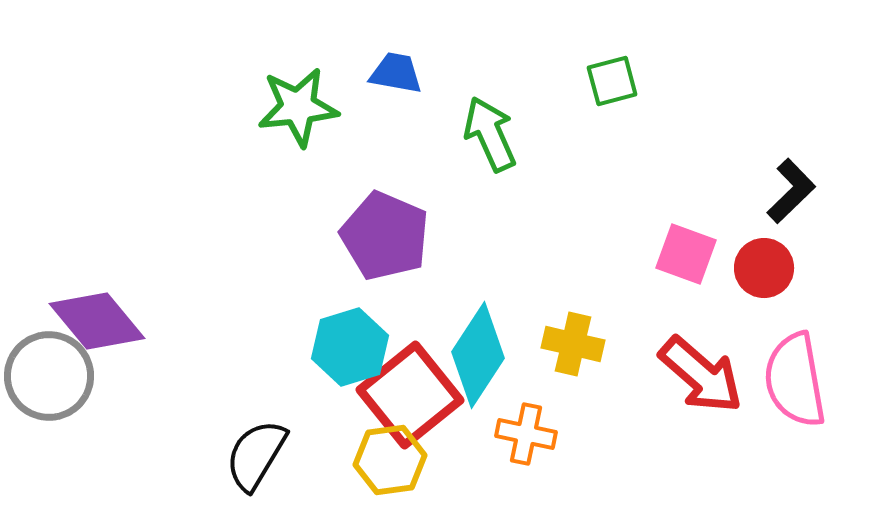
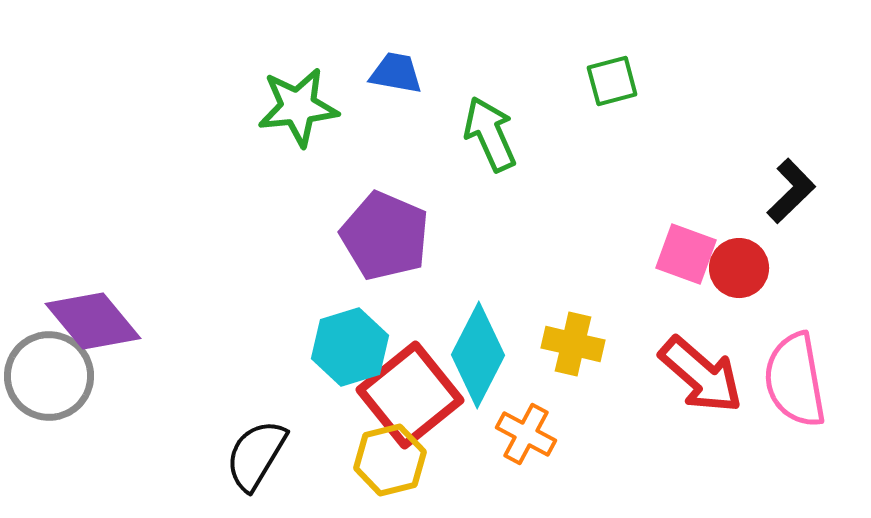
red circle: moved 25 px left
purple diamond: moved 4 px left
cyan diamond: rotated 6 degrees counterclockwise
orange cross: rotated 16 degrees clockwise
yellow hexagon: rotated 6 degrees counterclockwise
